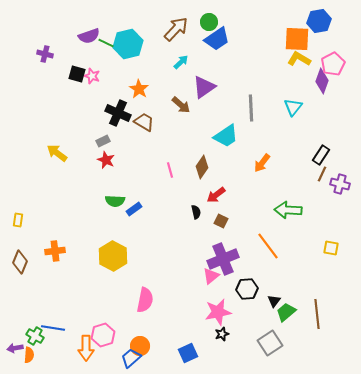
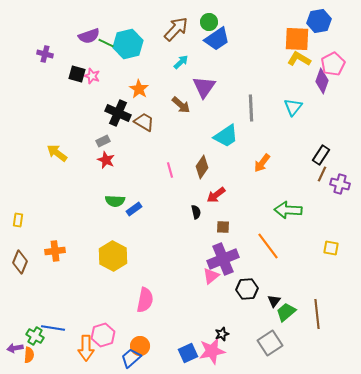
purple triangle at (204, 87): rotated 20 degrees counterclockwise
brown square at (221, 221): moved 2 px right, 6 px down; rotated 24 degrees counterclockwise
pink star at (218, 312): moved 6 px left, 39 px down
